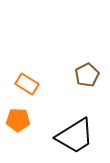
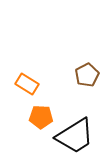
orange pentagon: moved 23 px right, 3 px up
